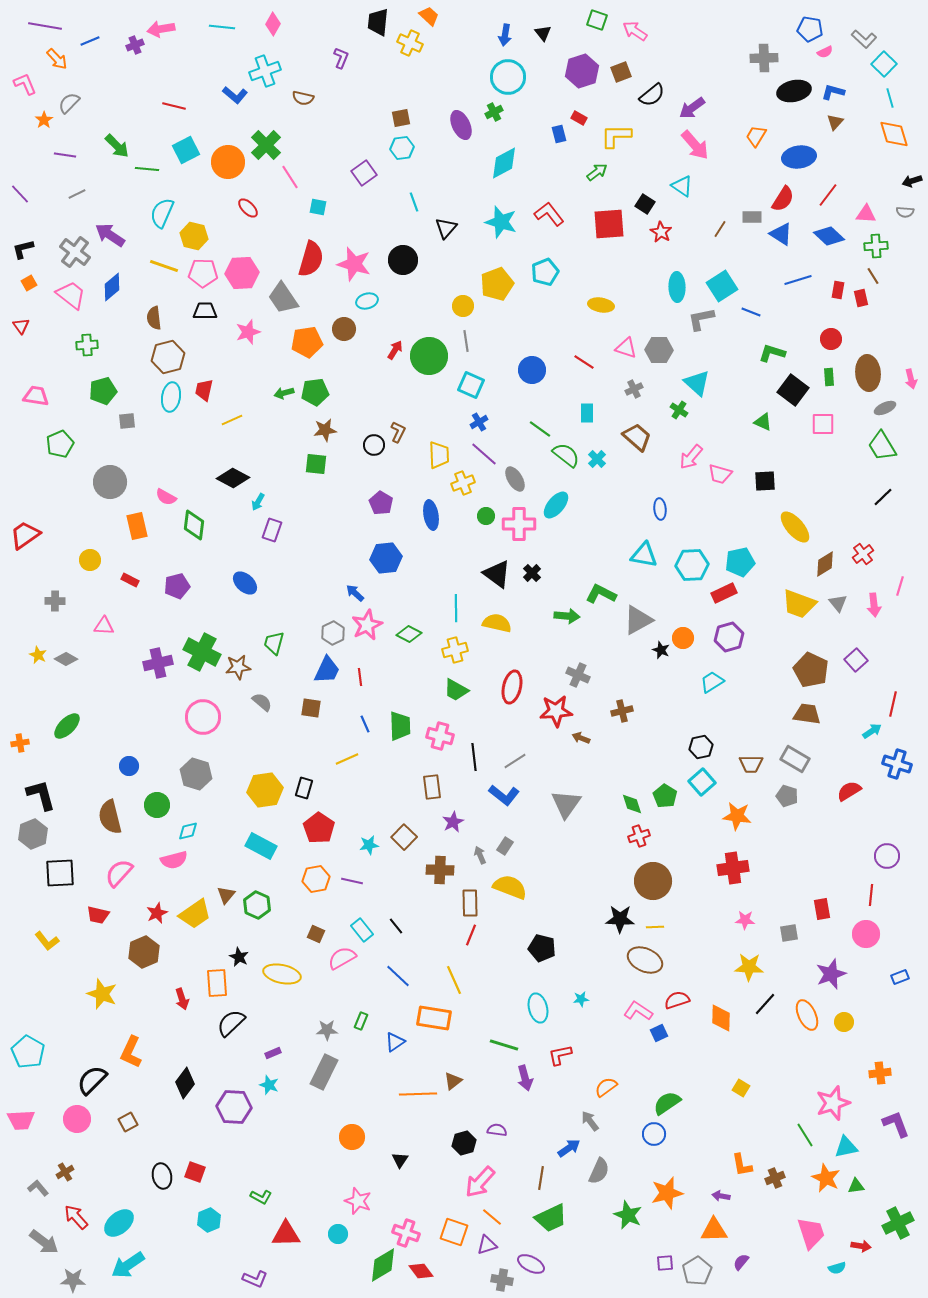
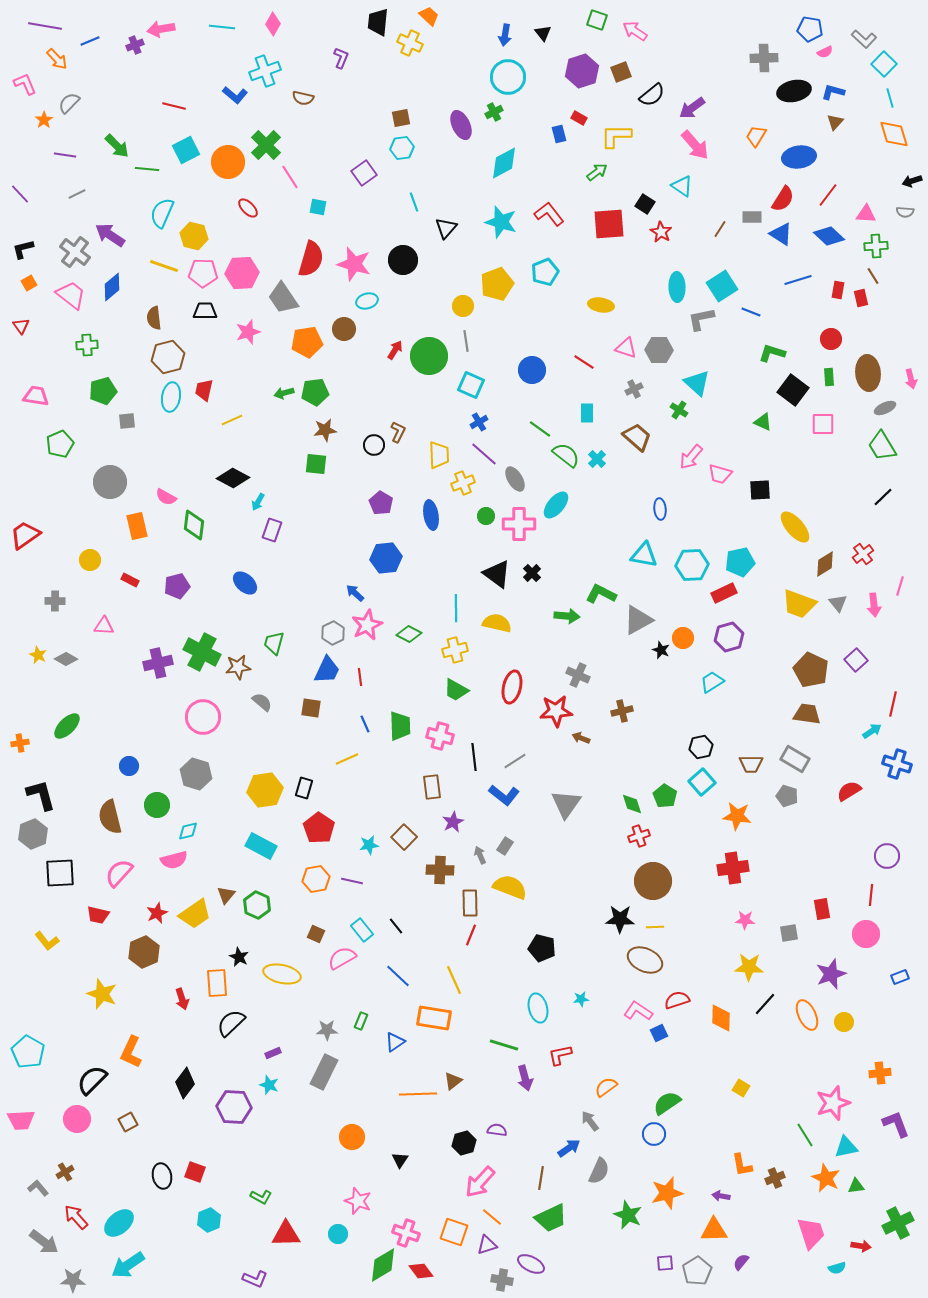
black square at (765, 481): moved 5 px left, 9 px down
